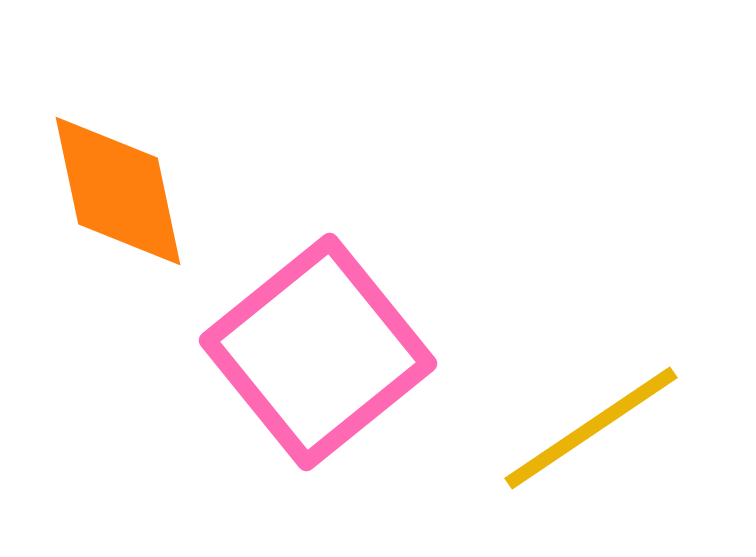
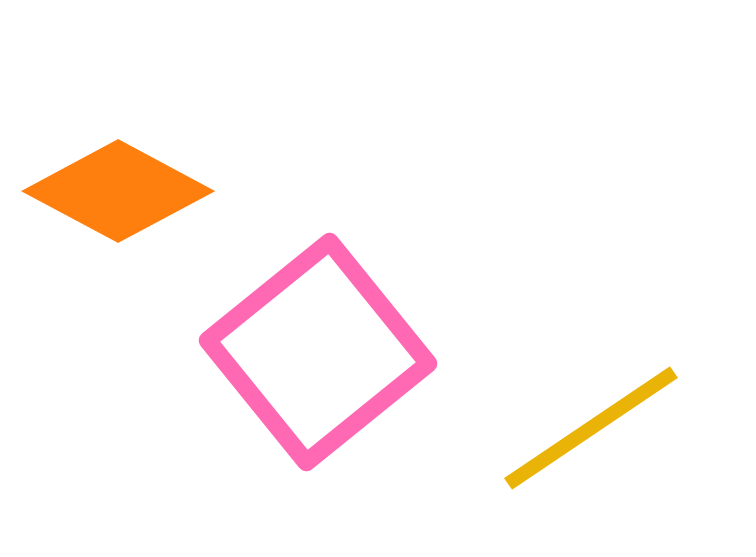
orange diamond: rotated 50 degrees counterclockwise
